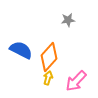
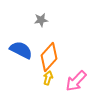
gray star: moved 27 px left
